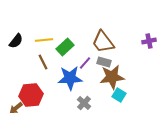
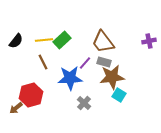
green rectangle: moved 3 px left, 7 px up
red hexagon: rotated 10 degrees counterclockwise
